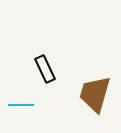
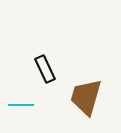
brown trapezoid: moved 9 px left, 3 px down
